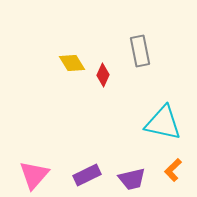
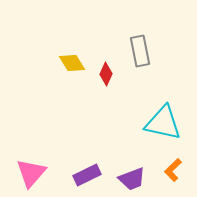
red diamond: moved 3 px right, 1 px up
pink triangle: moved 3 px left, 2 px up
purple trapezoid: rotated 8 degrees counterclockwise
